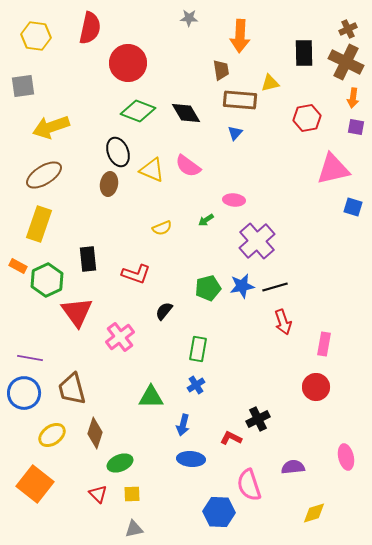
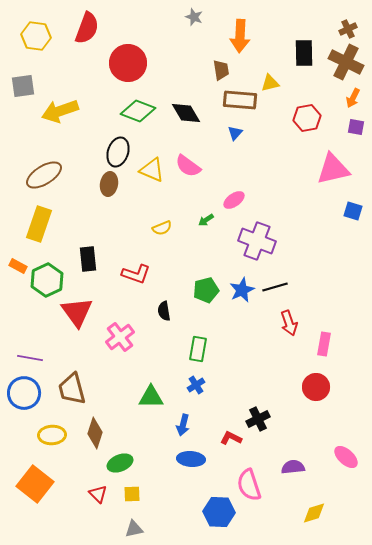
gray star at (189, 18): moved 5 px right, 1 px up; rotated 18 degrees clockwise
red semicircle at (90, 28): moved 3 px left; rotated 8 degrees clockwise
orange arrow at (353, 98): rotated 18 degrees clockwise
yellow arrow at (51, 127): moved 9 px right, 16 px up
black ellipse at (118, 152): rotated 40 degrees clockwise
pink ellipse at (234, 200): rotated 40 degrees counterclockwise
blue square at (353, 207): moved 4 px down
purple cross at (257, 241): rotated 27 degrees counterclockwise
blue star at (242, 286): moved 4 px down; rotated 15 degrees counterclockwise
green pentagon at (208, 288): moved 2 px left, 2 px down
black semicircle at (164, 311): rotated 48 degrees counterclockwise
red arrow at (283, 322): moved 6 px right, 1 px down
yellow ellipse at (52, 435): rotated 32 degrees clockwise
pink ellipse at (346, 457): rotated 35 degrees counterclockwise
